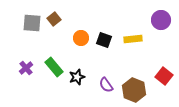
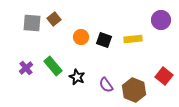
orange circle: moved 1 px up
green rectangle: moved 1 px left, 1 px up
black star: rotated 28 degrees counterclockwise
